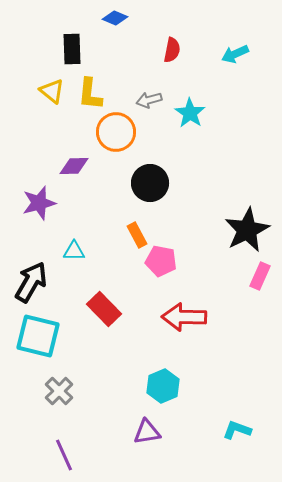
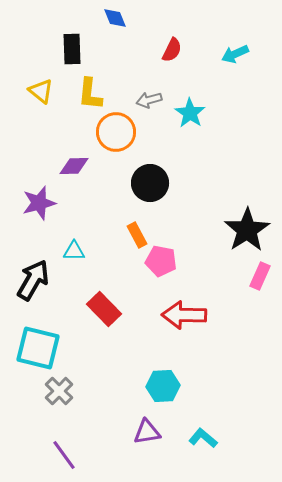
blue diamond: rotated 45 degrees clockwise
red semicircle: rotated 15 degrees clockwise
yellow triangle: moved 11 px left
black star: rotated 6 degrees counterclockwise
black arrow: moved 2 px right, 2 px up
red arrow: moved 2 px up
cyan square: moved 12 px down
cyan hexagon: rotated 20 degrees clockwise
cyan L-shape: moved 34 px left, 8 px down; rotated 20 degrees clockwise
purple line: rotated 12 degrees counterclockwise
